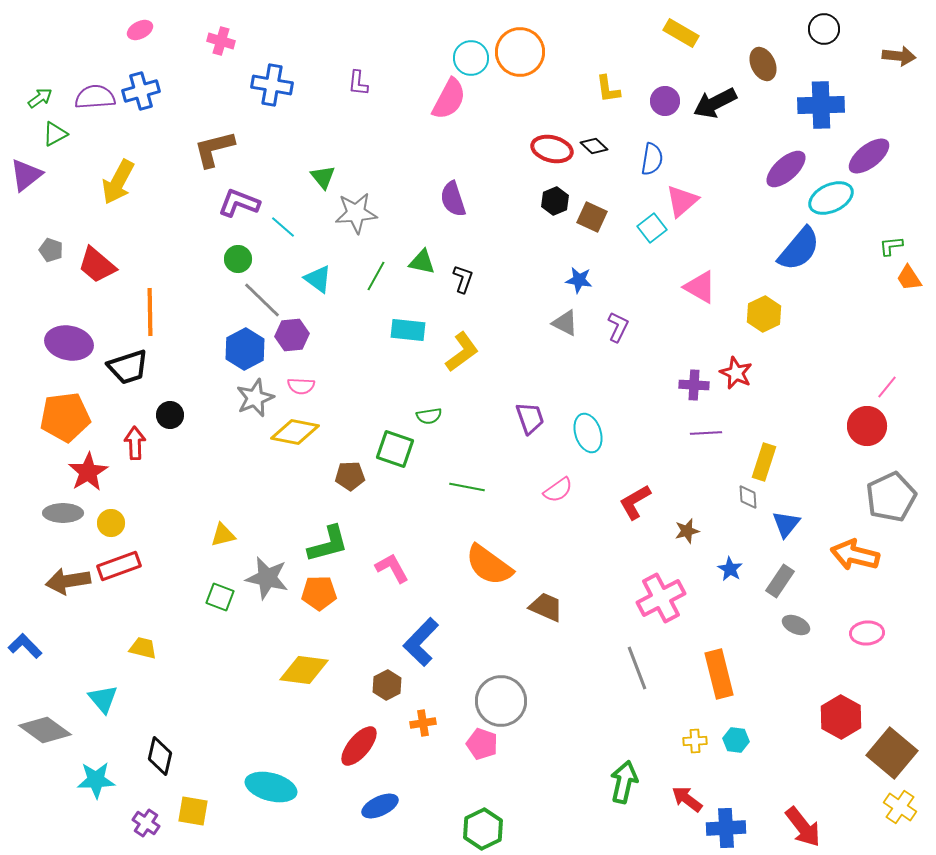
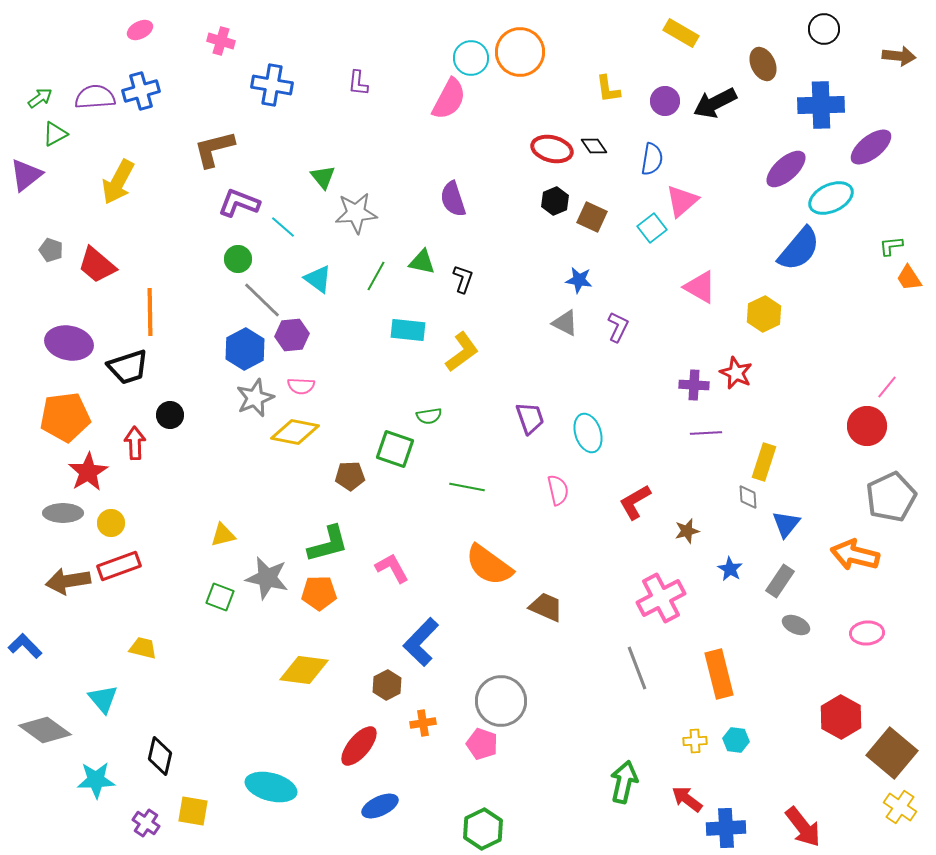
black diamond at (594, 146): rotated 12 degrees clockwise
purple ellipse at (869, 156): moved 2 px right, 9 px up
pink semicircle at (558, 490): rotated 68 degrees counterclockwise
